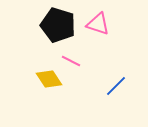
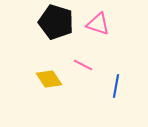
black pentagon: moved 2 px left, 3 px up
pink line: moved 12 px right, 4 px down
blue line: rotated 35 degrees counterclockwise
